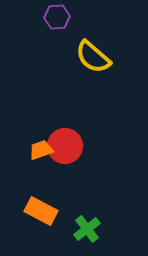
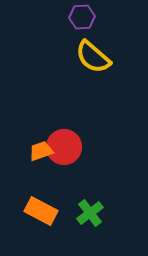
purple hexagon: moved 25 px right
red circle: moved 1 px left, 1 px down
orange trapezoid: moved 1 px down
green cross: moved 3 px right, 16 px up
